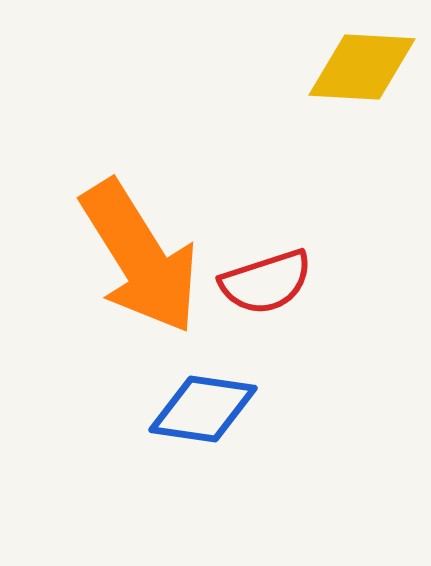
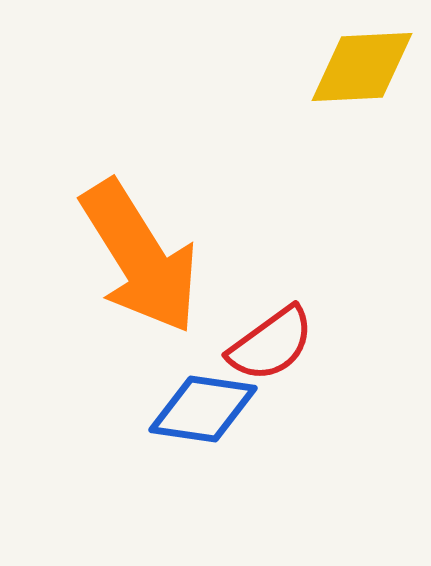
yellow diamond: rotated 6 degrees counterclockwise
red semicircle: moved 5 px right, 62 px down; rotated 18 degrees counterclockwise
